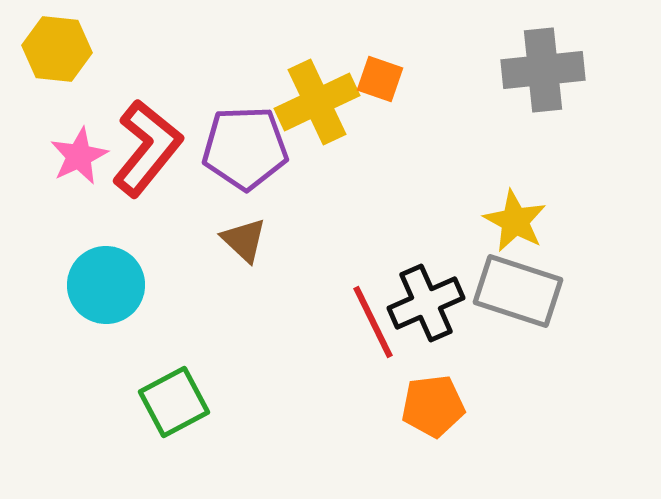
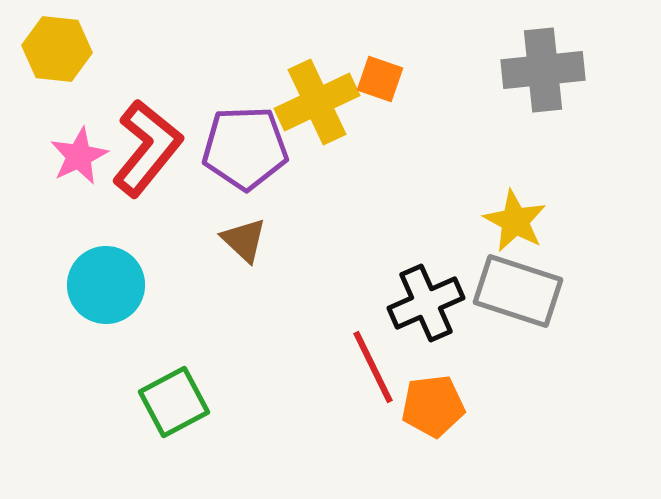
red line: moved 45 px down
